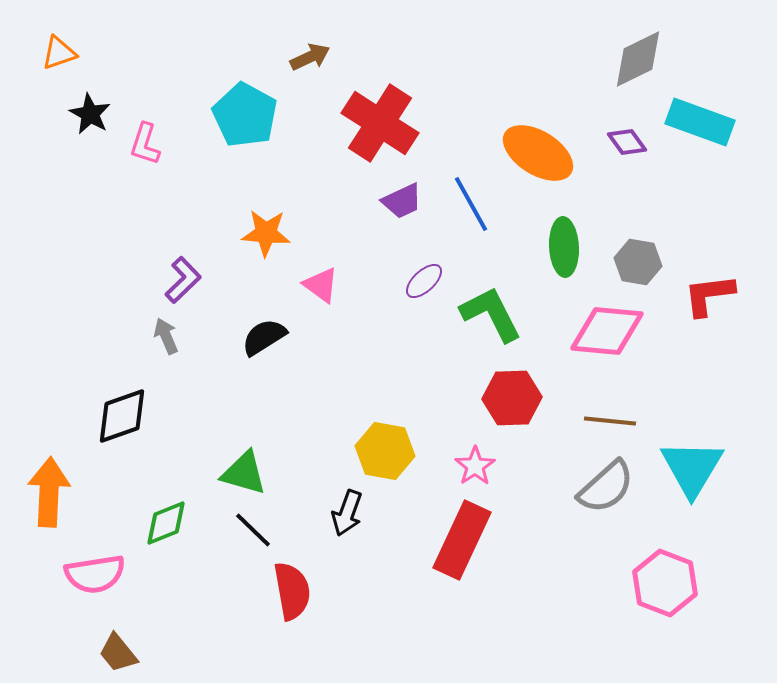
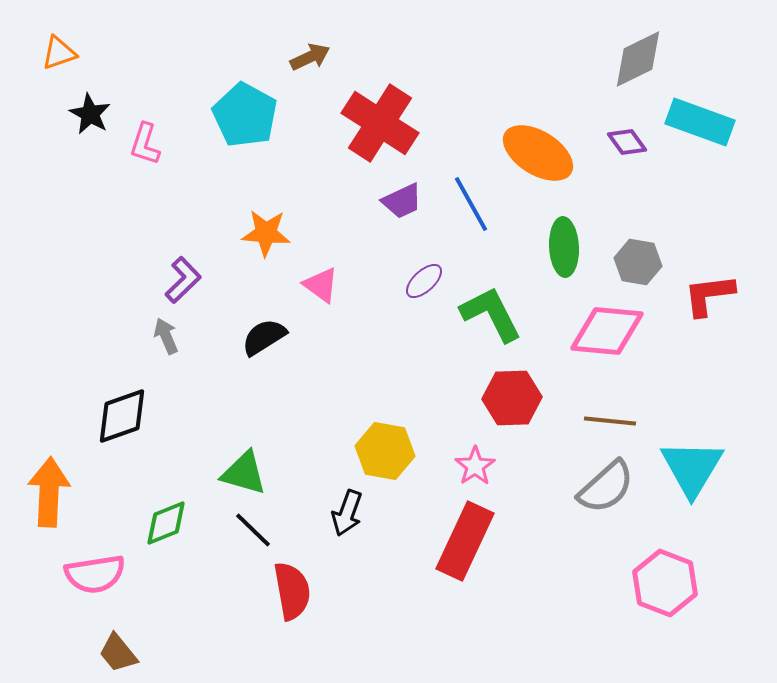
red rectangle: moved 3 px right, 1 px down
